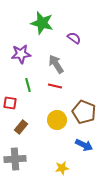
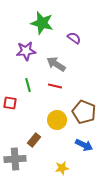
purple star: moved 5 px right, 3 px up
gray arrow: rotated 24 degrees counterclockwise
brown rectangle: moved 13 px right, 13 px down
